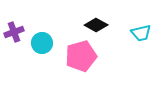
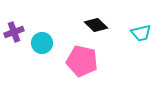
black diamond: rotated 15 degrees clockwise
pink pentagon: moved 1 px right, 5 px down; rotated 28 degrees clockwise
